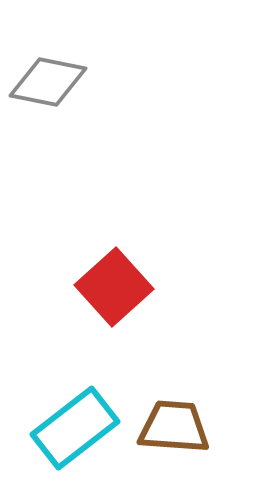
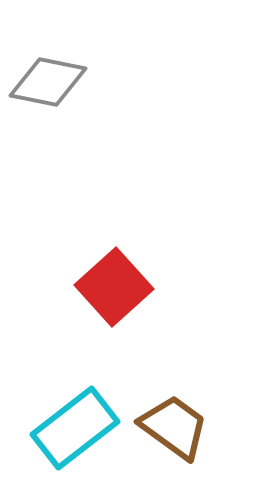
brown trapezoid: rotated 32 degrees clockwise
